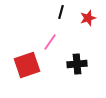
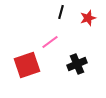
pink line: rotated 18 degrees clockwise
black cross: rotated 18 degrees counterclockwise
